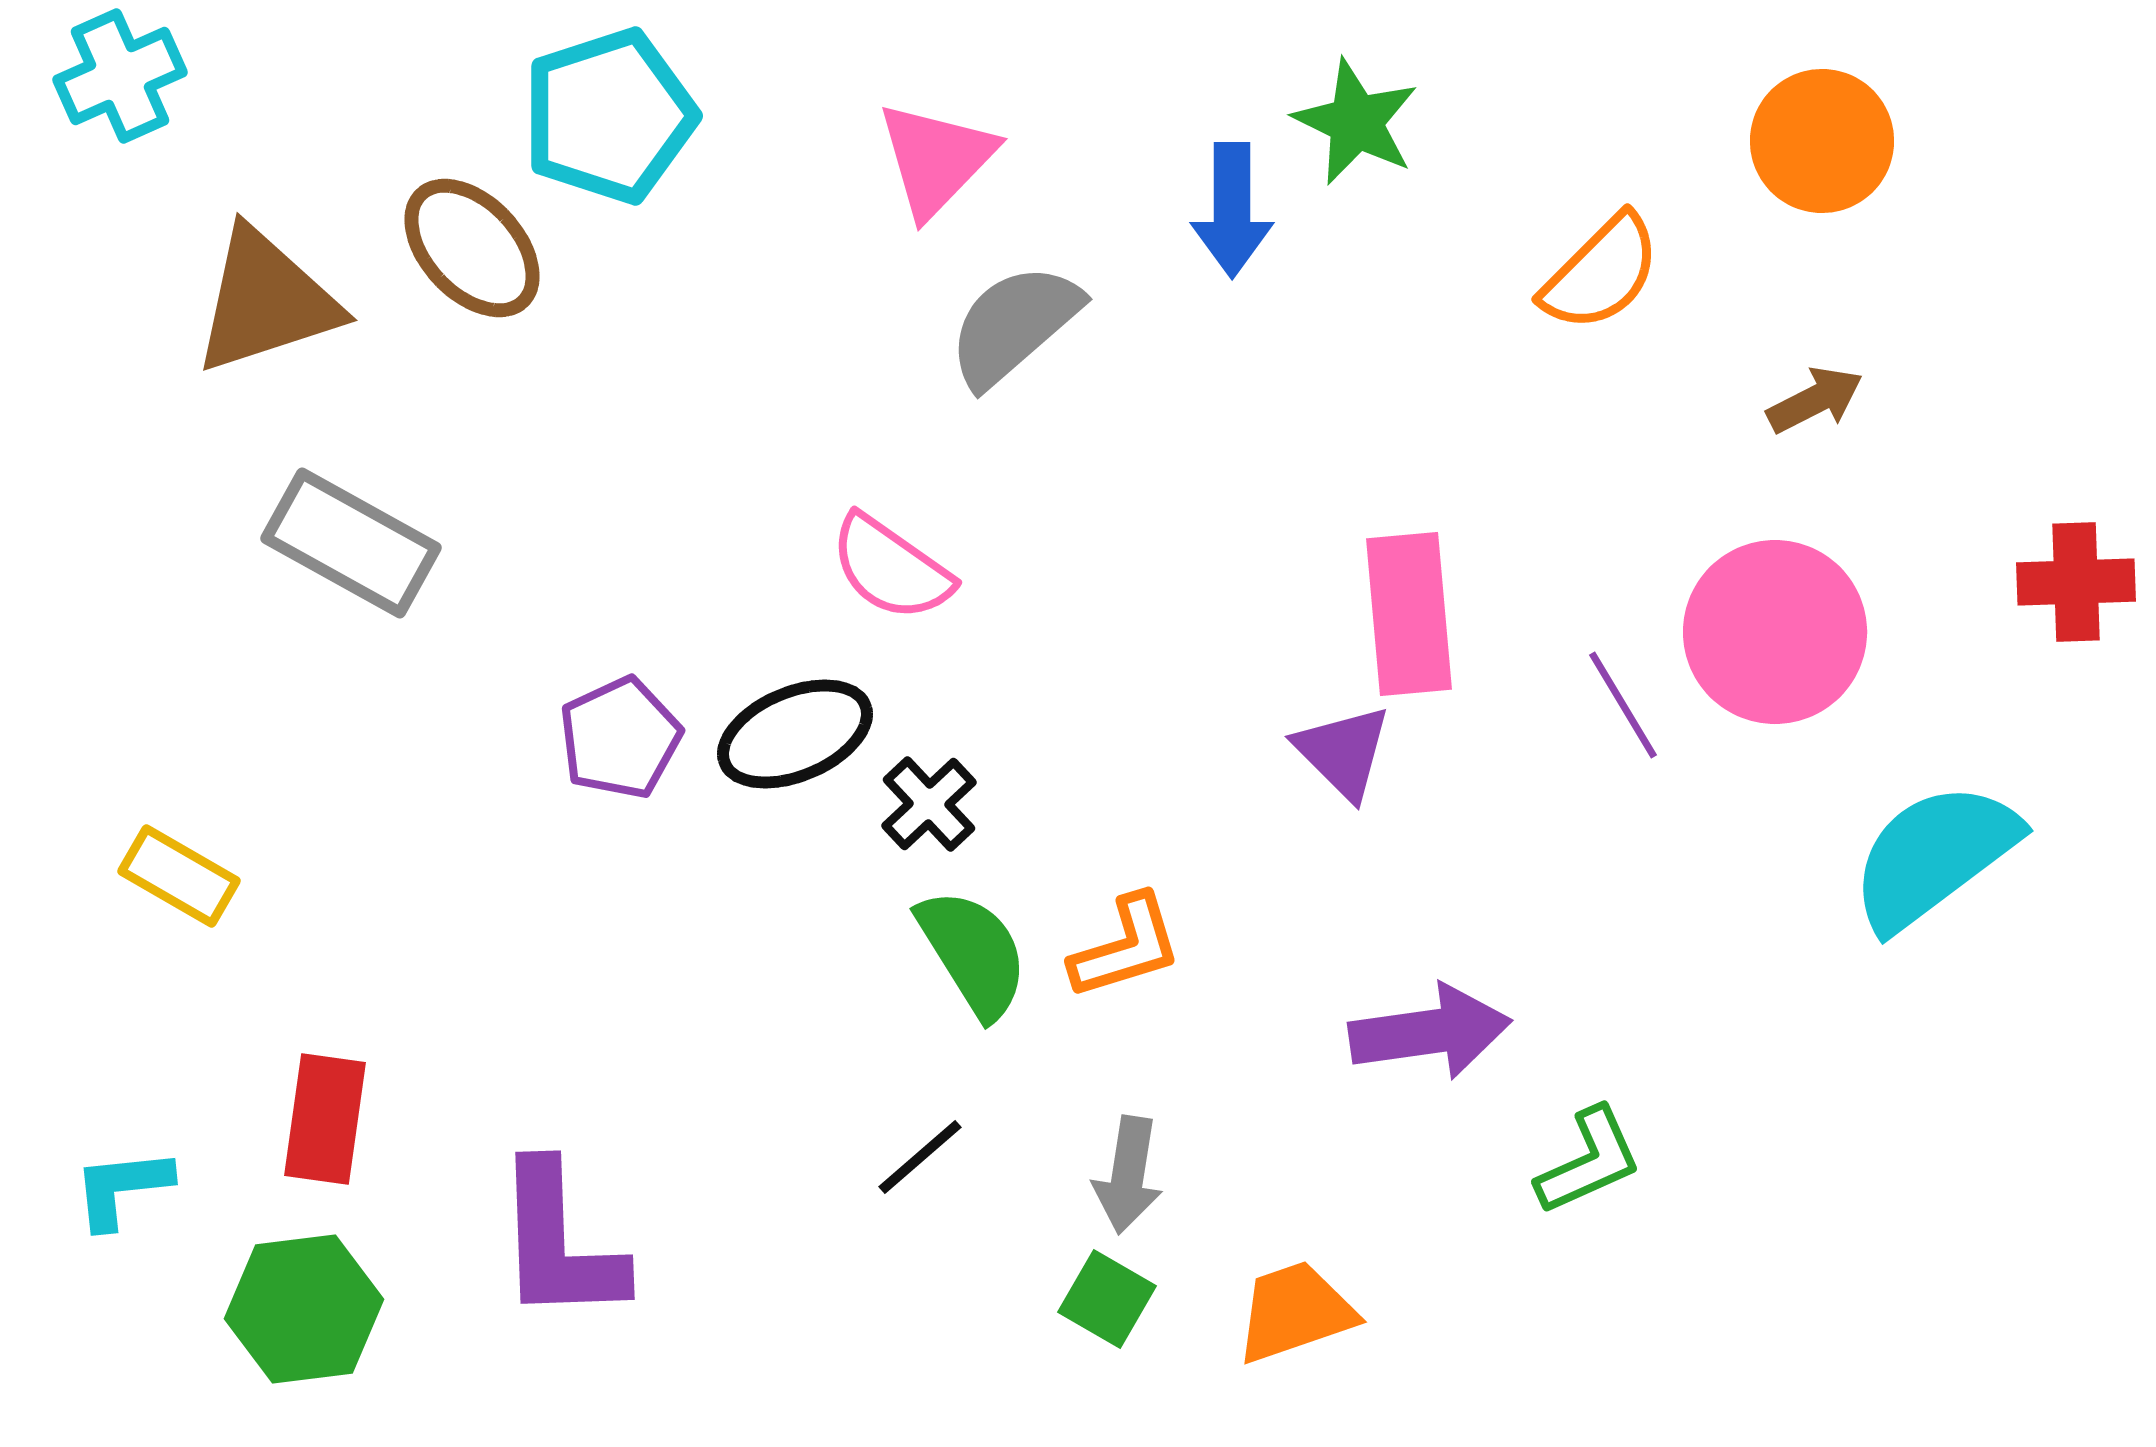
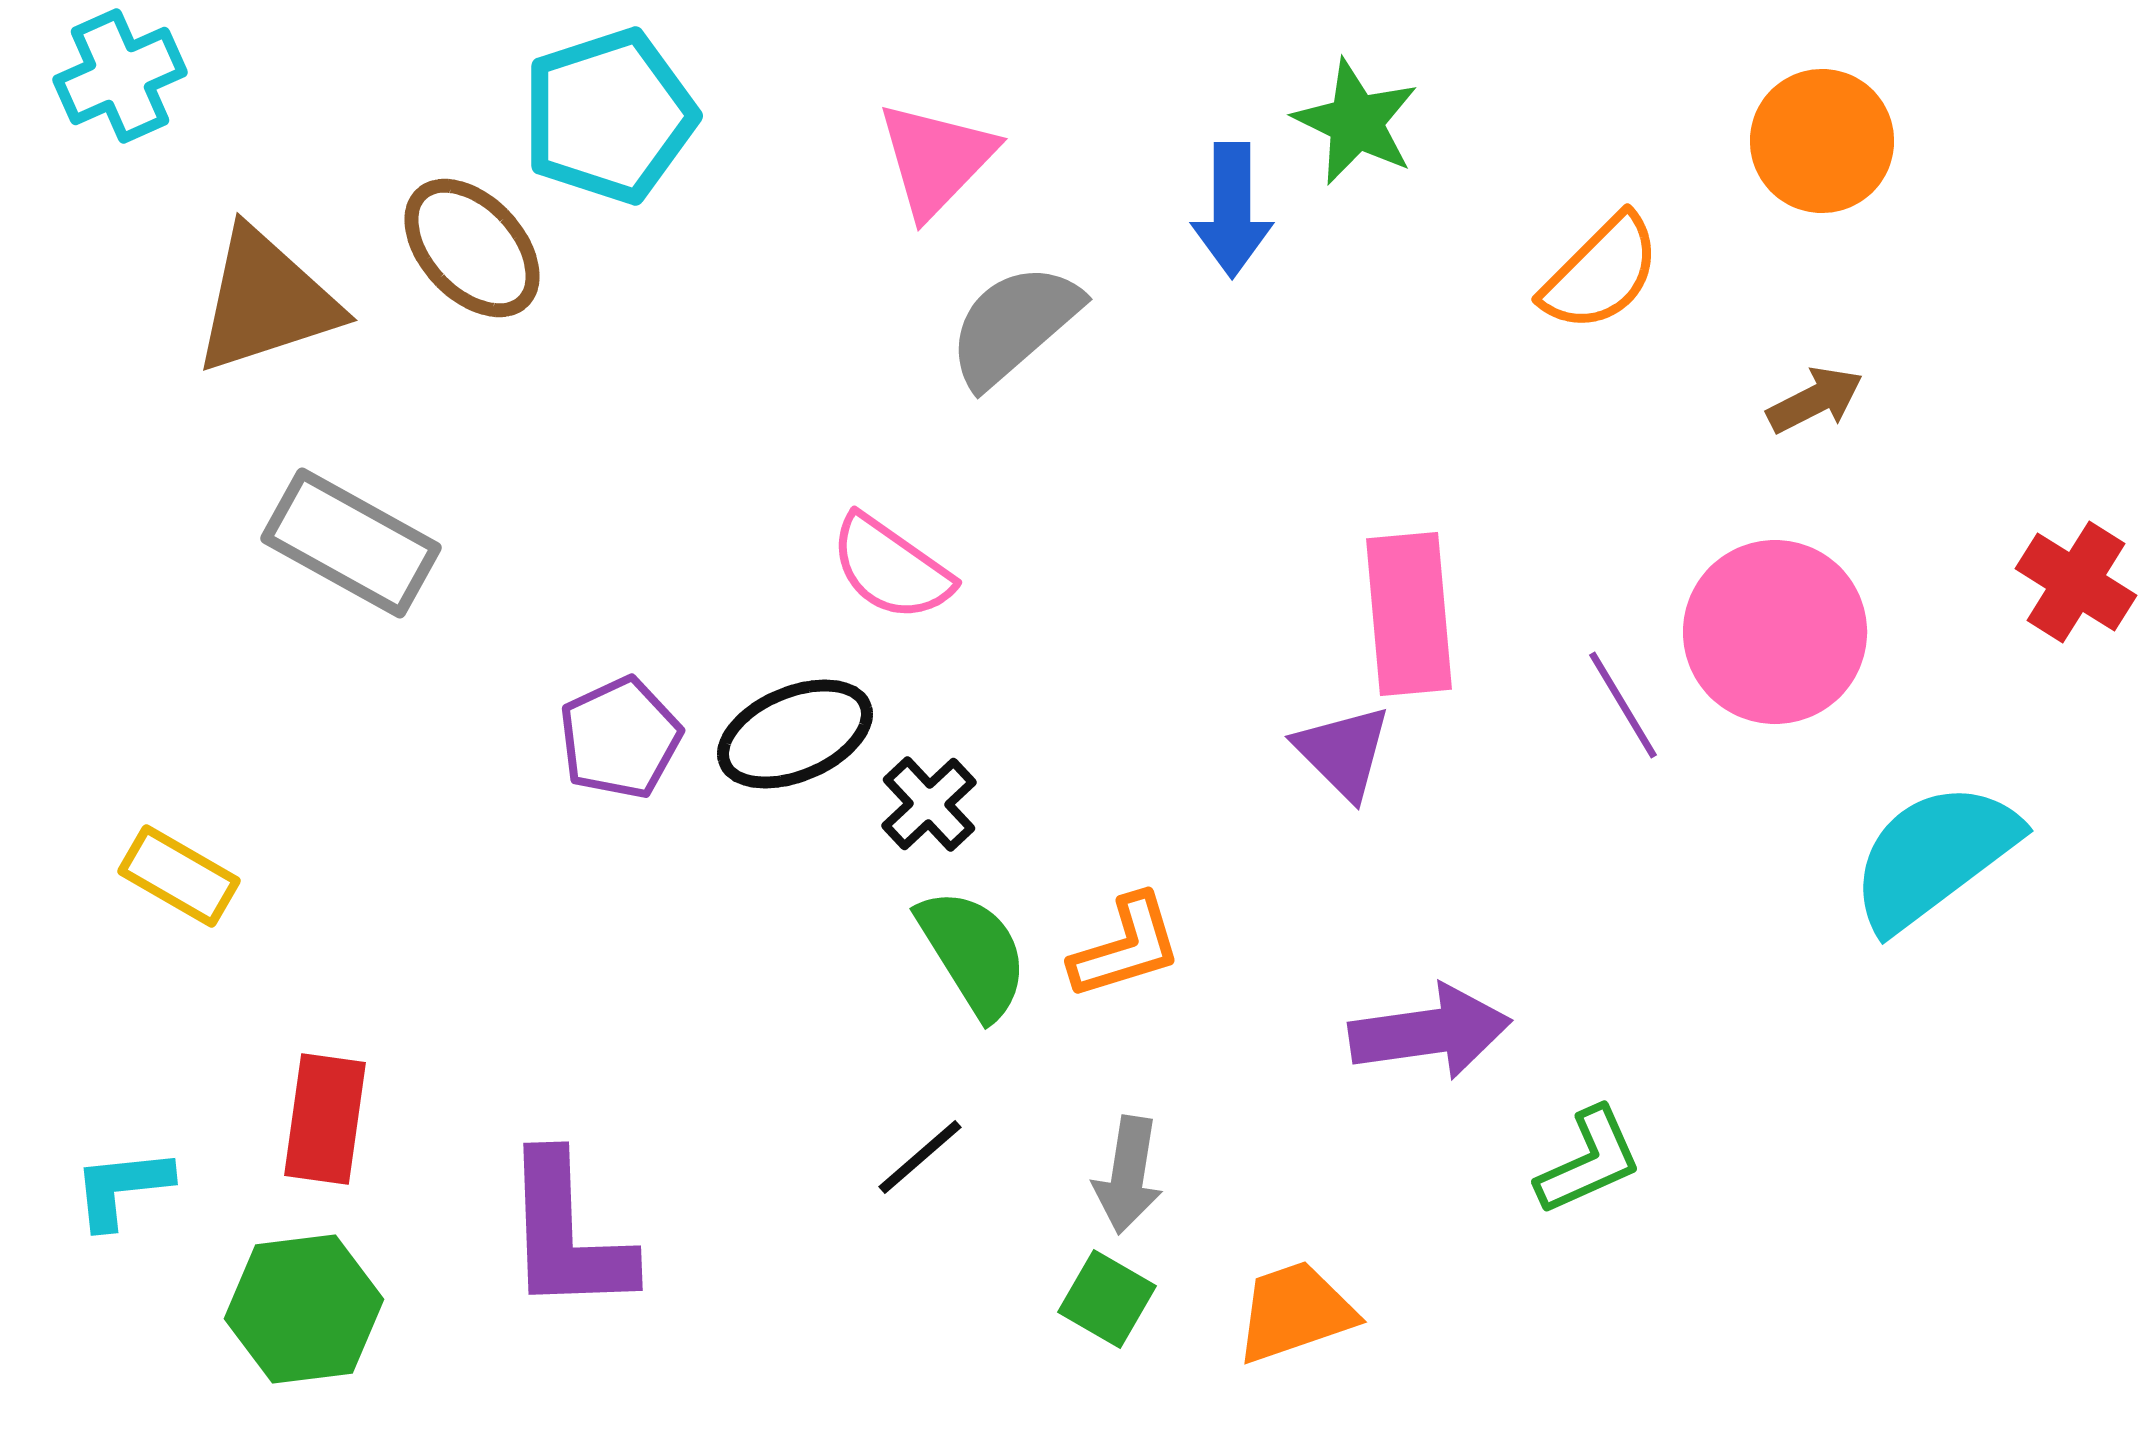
red cross: rotated 34 degrees clockwise
purple L-shape: moved 8 px right, 9 px up
